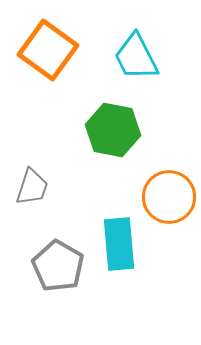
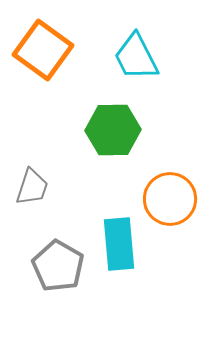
orange square: moved 5 px left
green hexagon: rotated 12 degrees counterclockwise
orange circle: moved 1 px right, 2 px down
